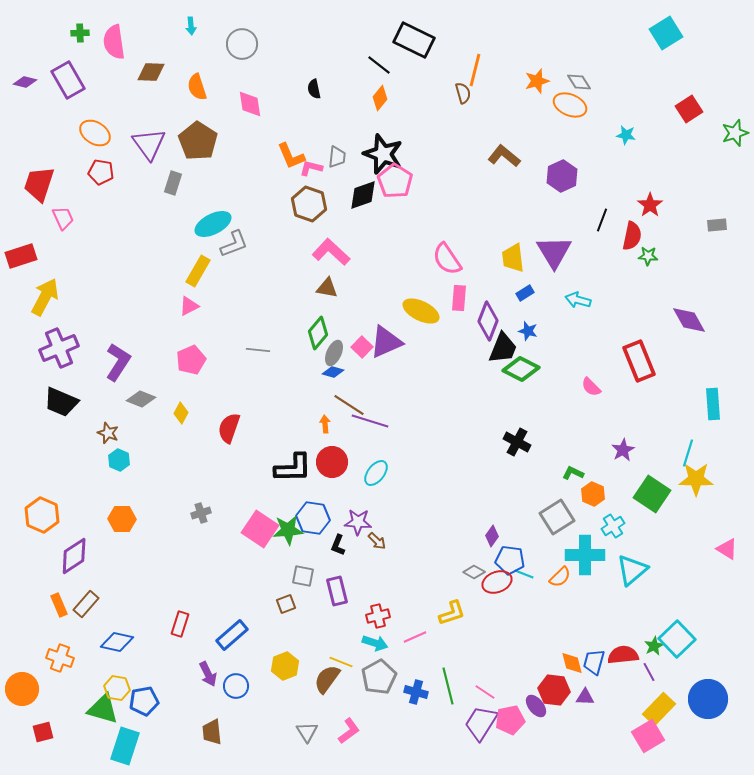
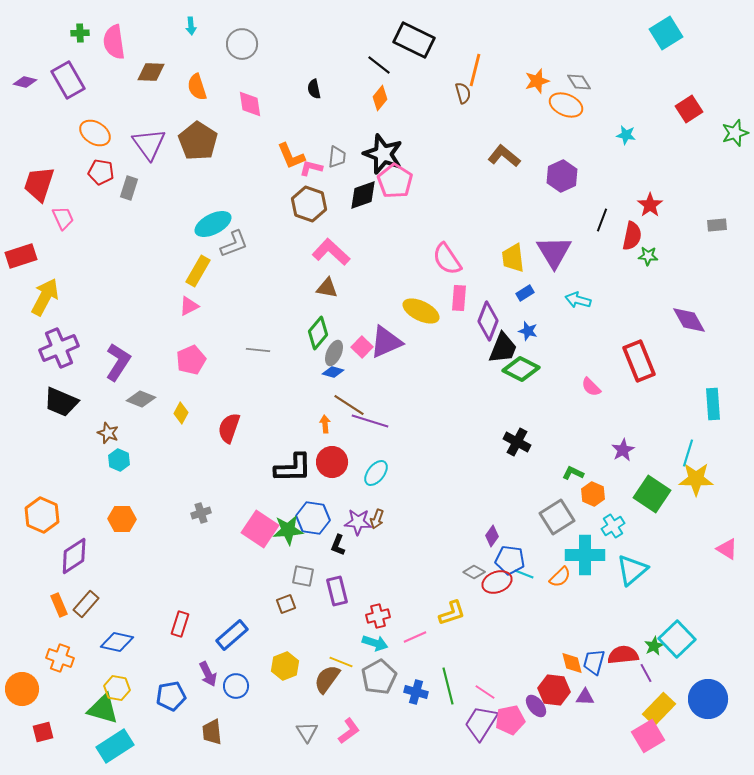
orange ellipse at (570, 105): moved 4 px left
gray rectangle at (173, 183): moved 44 px left, 5 px down
brown arrow at (377, 541): moved 22 px up; rotated 66 degrees clockwise
purple line at (649, 672): moved 3 px left, 1 px down
blue pentagon at (144, 701): moved 27 px right, 5 px up
cyan rectangle at (125, 746): moved 10 px left; rotated 39 degrees clockwise
